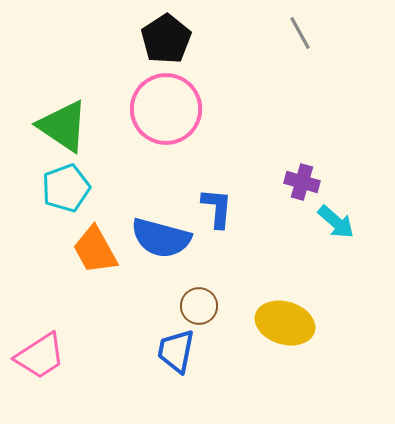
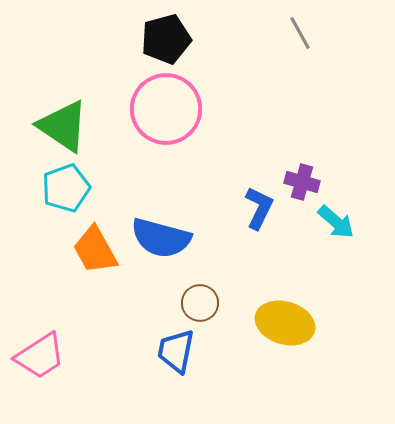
black pentagon: rotated 18 degrees clockwise
blue L-shape: moved 42 px right; rotated 21 degrees clockwise
brown circle: moved 1 px right, 3 px up
